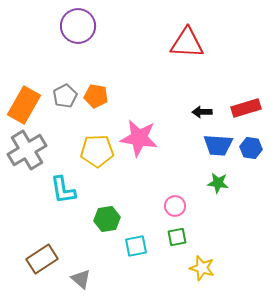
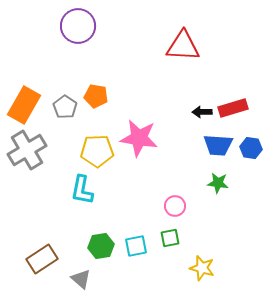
red triangle: moved 4 px left, 3 px down
gray pentagon: moved 11 px down; rotated 10 degrees counterclockwise
red rectangle: moved 13 px left
cyan L-shape: moved 19 px right; rotated 20 degrees clockwise
green hexagon: moved 6 px left, 27 px down
green square: moved 7 px left, 1 px down
